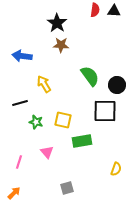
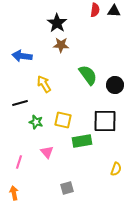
green semicircle: moved 2 px left, 1 px up
black circle: moved 2 px left
black square: moved 10 px down
orange arrow: rotated 56 degrees counterclockwise
